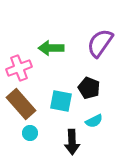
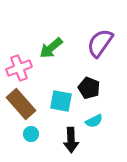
green arrow: rotated 40 degrees counterclockwise
cyan circle: moved 1 px right, 1 px down
black arrow: moved 1 px left, 2 px up
